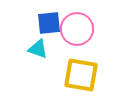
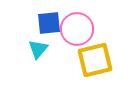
cyan triangle: rotated 50 degrees clockwise
yellow square: moved 14 px right, 15 px up; rotated 24 degrees counterclockwise
